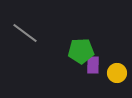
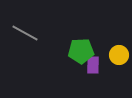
gray line: rotated 8 degrees counterclockwise
yellow circle: moved 2 px right, 18 px up
